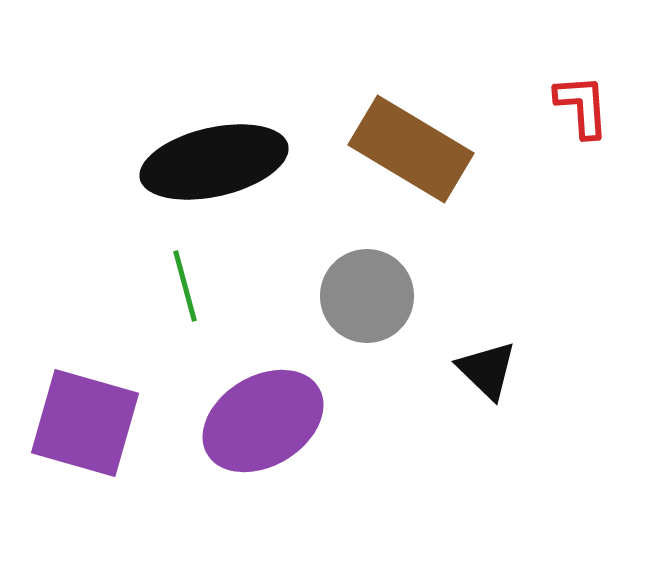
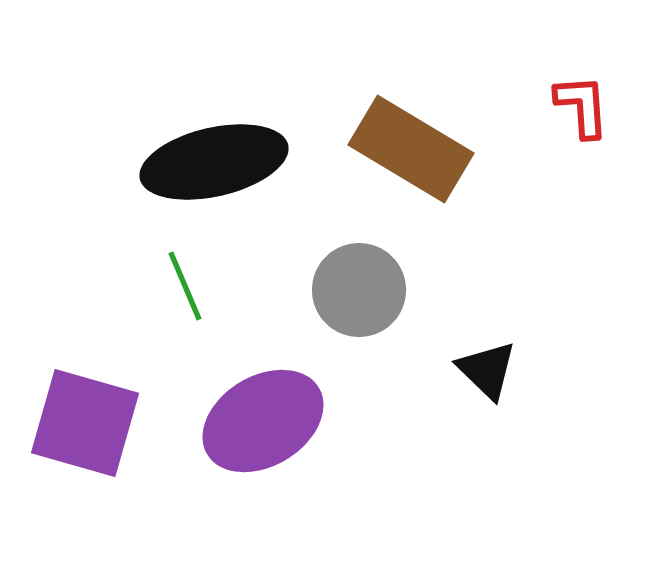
green line: rotated 8 degrees counterclockwise
gray circle: moved 8 px left, 6 px up
